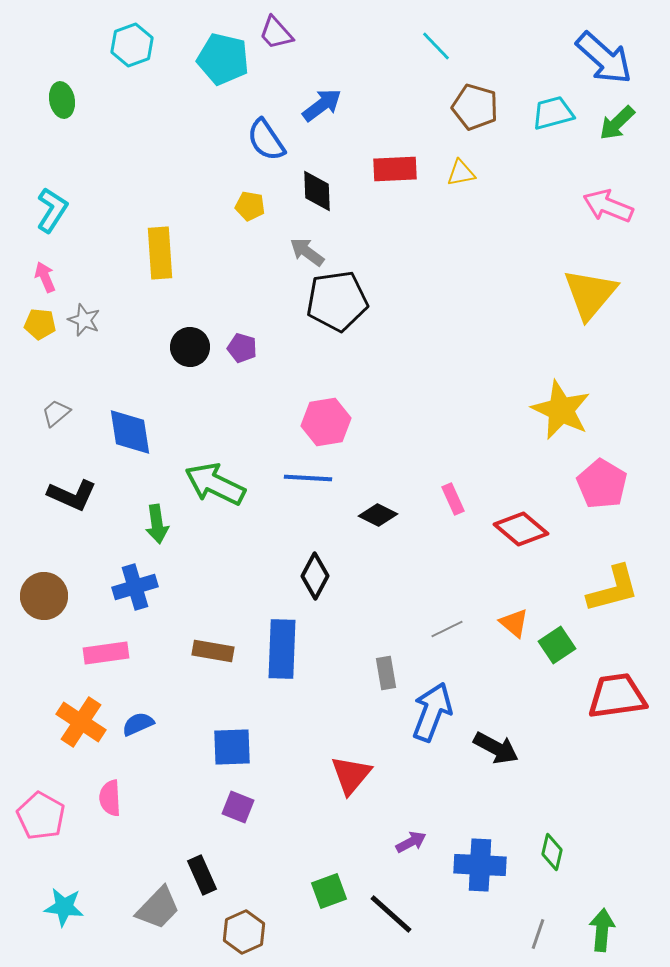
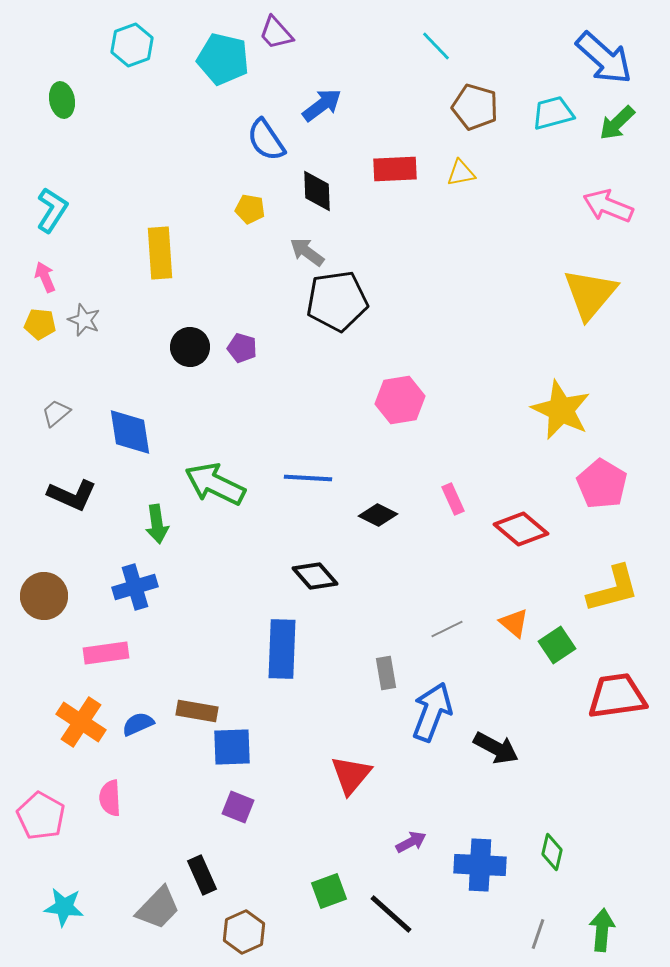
yellow pentagon at (250, 206): moved 3 px down
pink hexagon at (326, 422): moved 74 px right, 22 px up
black diamond at (315, 576): rotated 69 degrees counterclockwise
brown rectangle at (213, 651): moved 16 px left, 60 px down
